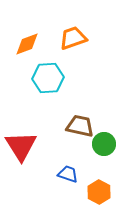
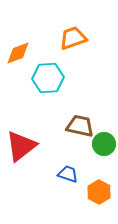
orange diamond: moved 9 px left, 9 px down
red triangle: rotated 24 degrees clockwise
